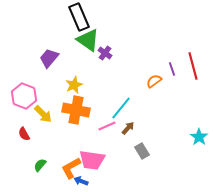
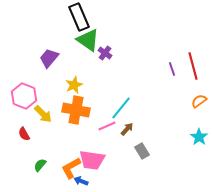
orange semicircle: moved 45 px right, 20 px down
brown arrow: moved 1 px left, 1 px down
